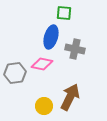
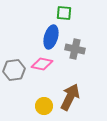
gray hexagon: moved 1 px left, 3 px up
